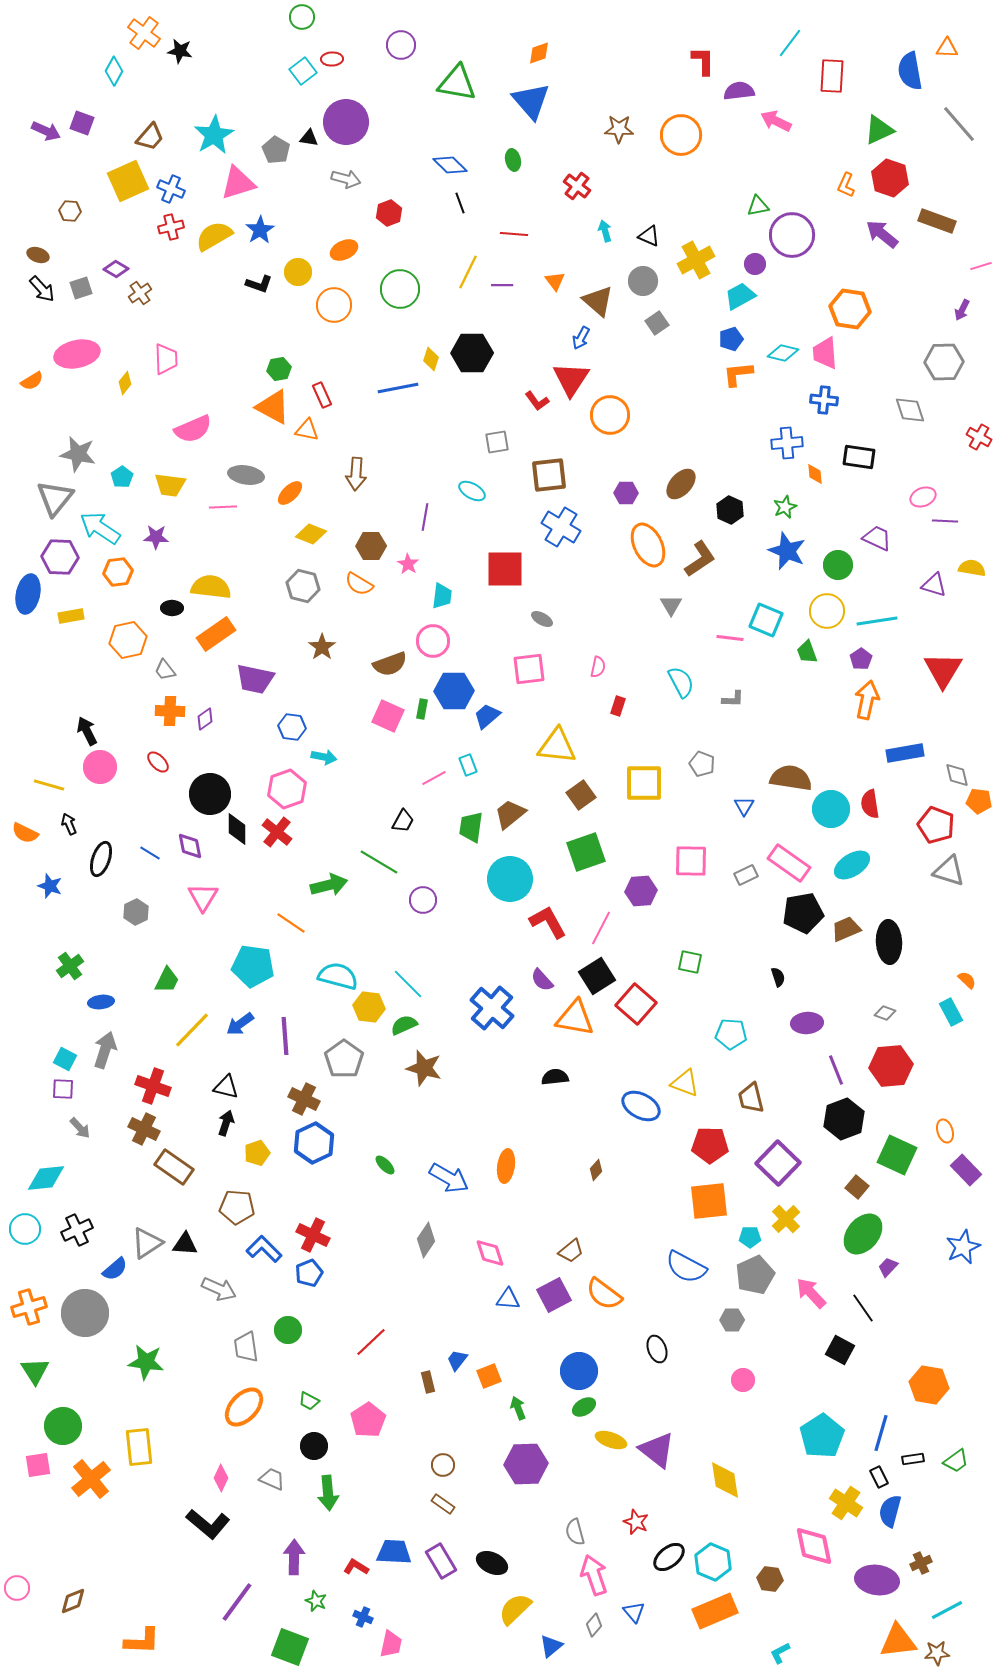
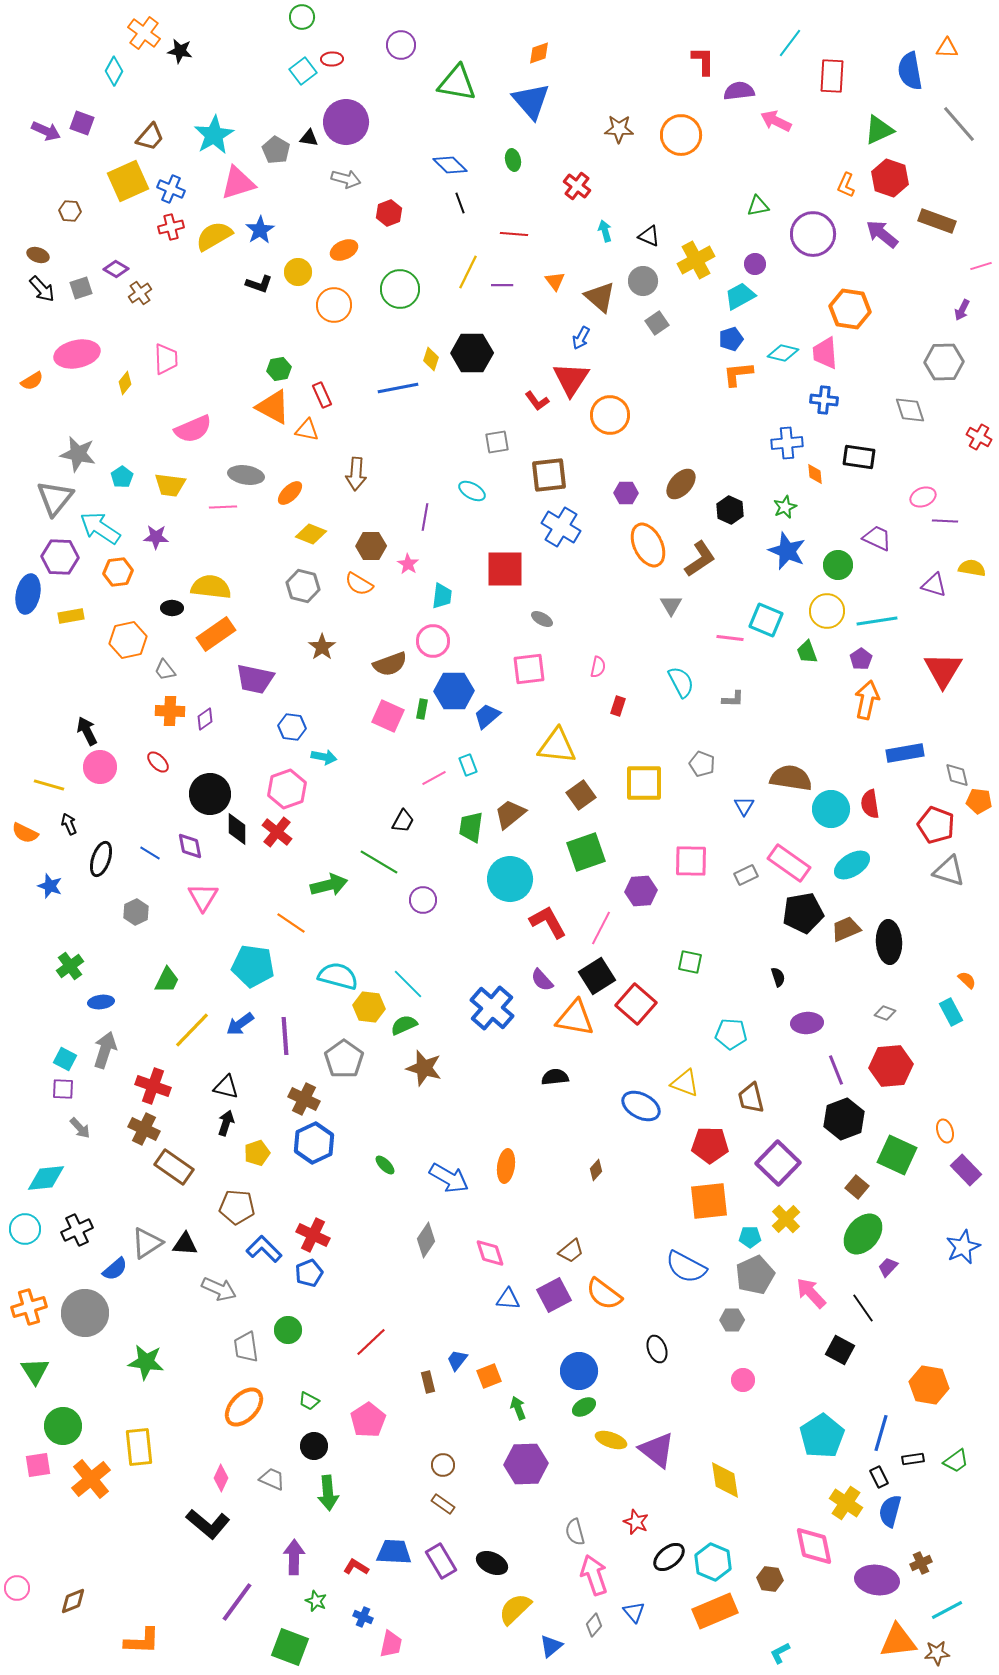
purple circle at (792, 235): moved 21 px right, 1 px up
brown triangle at (598, 301): moved 2 px right, 4 px up
